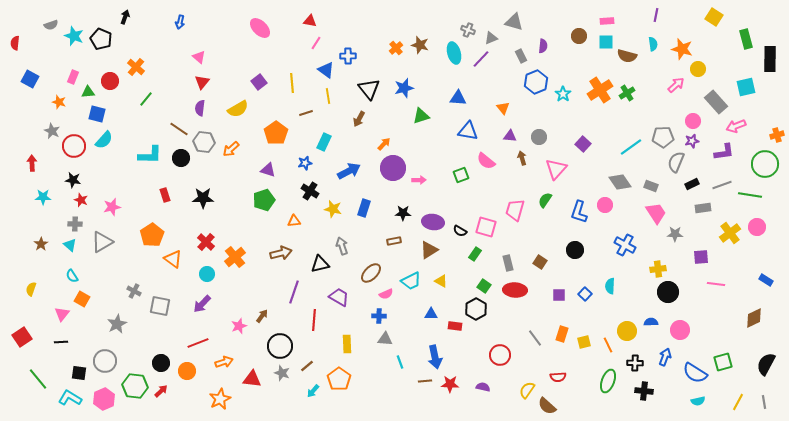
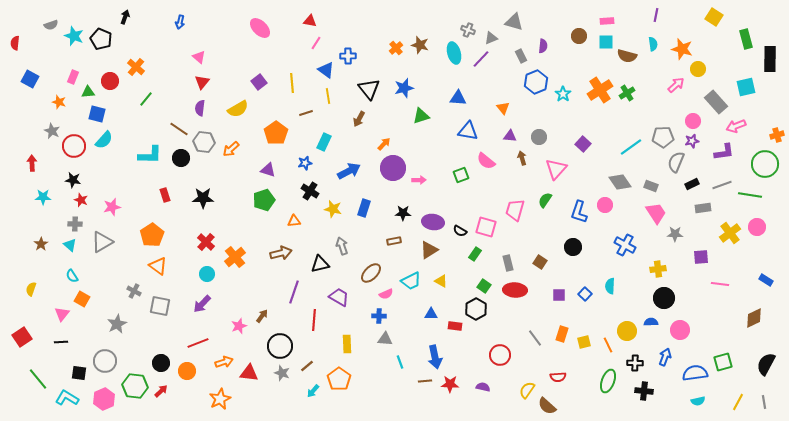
black circle at (575, 250): moved 2 px left, 3 px up
orange triangle at (173, 259): moved 15 px left, 7 px down
pink line at (716, 284): moved 4 px right
black circle at (668, 292): moved 4 px left, 6 px down
blue semicircle at (695, 373): rotated 140 degrees clockwise
red triangle at (252, 379): moved 3 px left, 6 px up
cyan L-shape at (70, 398): moved 3 px left
